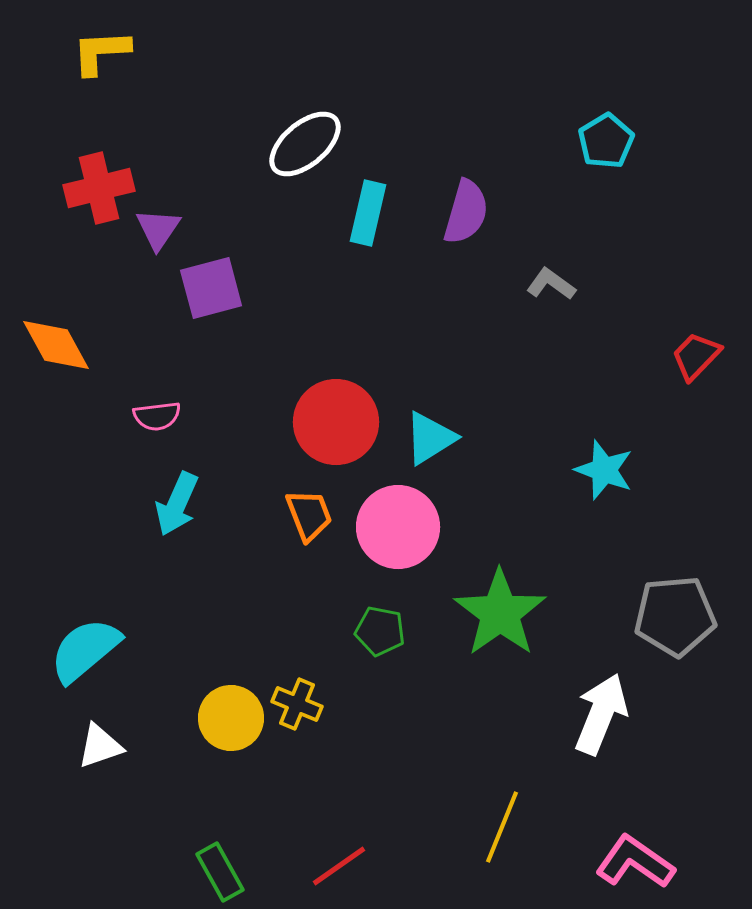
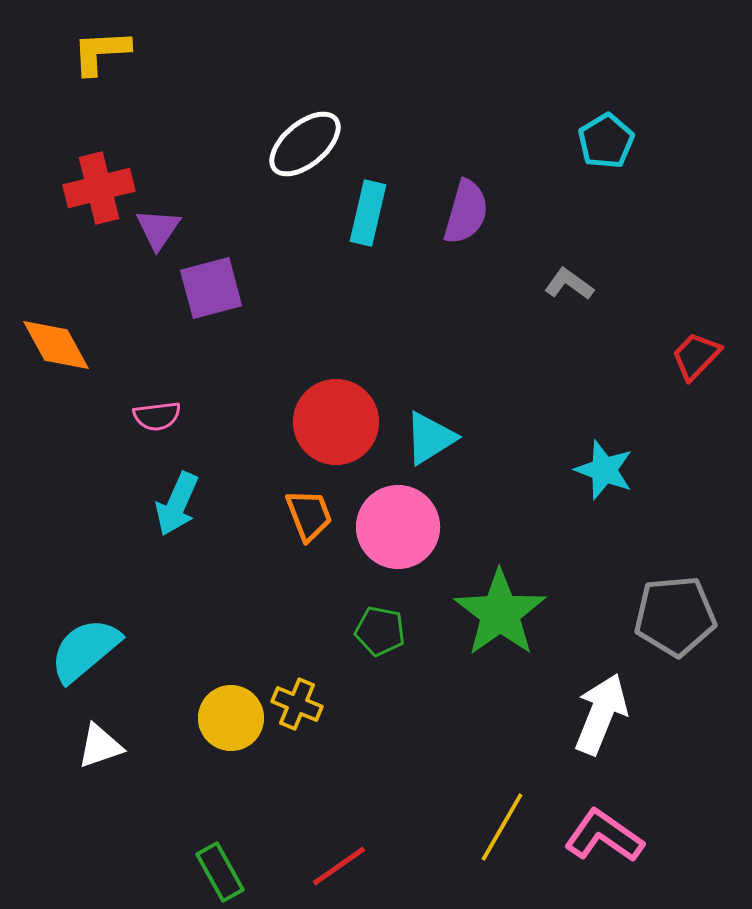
gray L-shape: moved 18 px right
yellow line: rotated 8 degrees clockwise
pink L-shape: moved 31 px left, 26 px up
